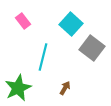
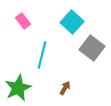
cyan square: moved 1 px right, 2 px up
cyan line: moved 1 px left, 2 px up
